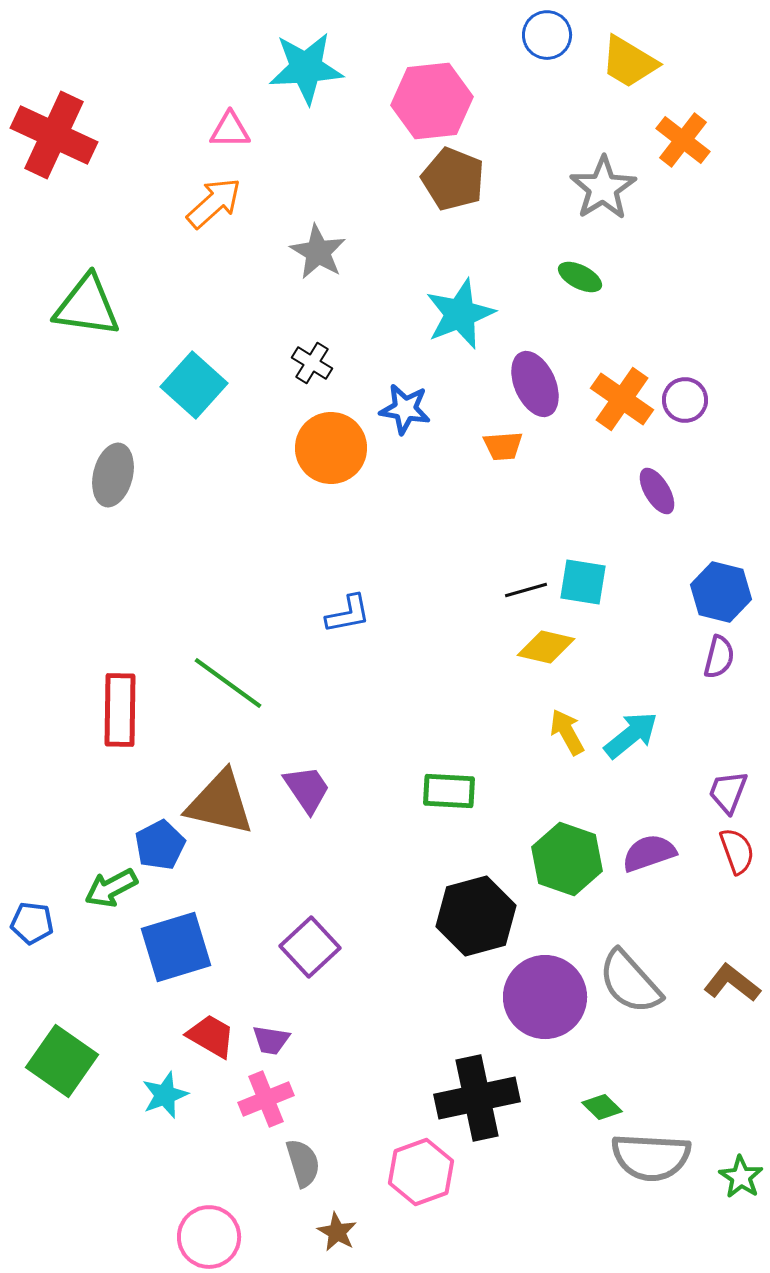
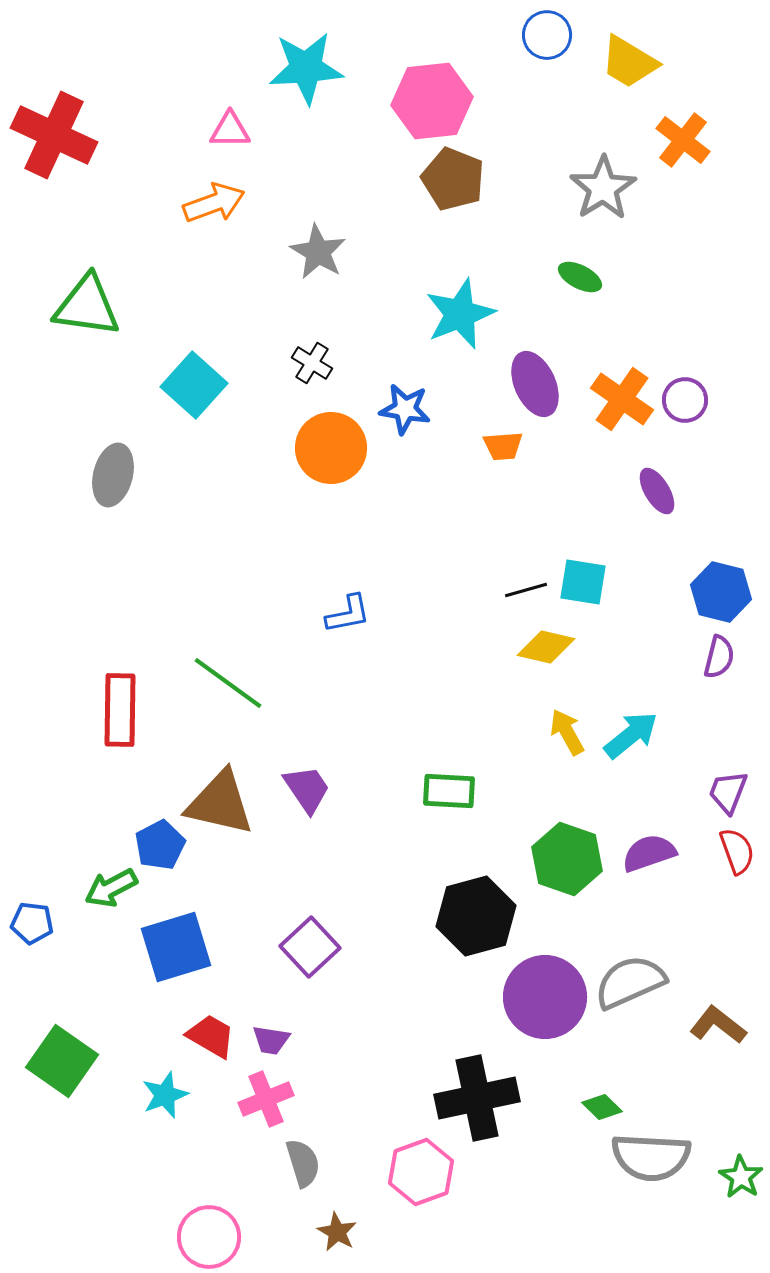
orange arrow at (214, 203): rotated 22 degrees clockwise
gray semicircle at (630, 982): rotated 108 degrees clockwise
brown L-shape at (732, 983): moved 14 px left, 42 px down
